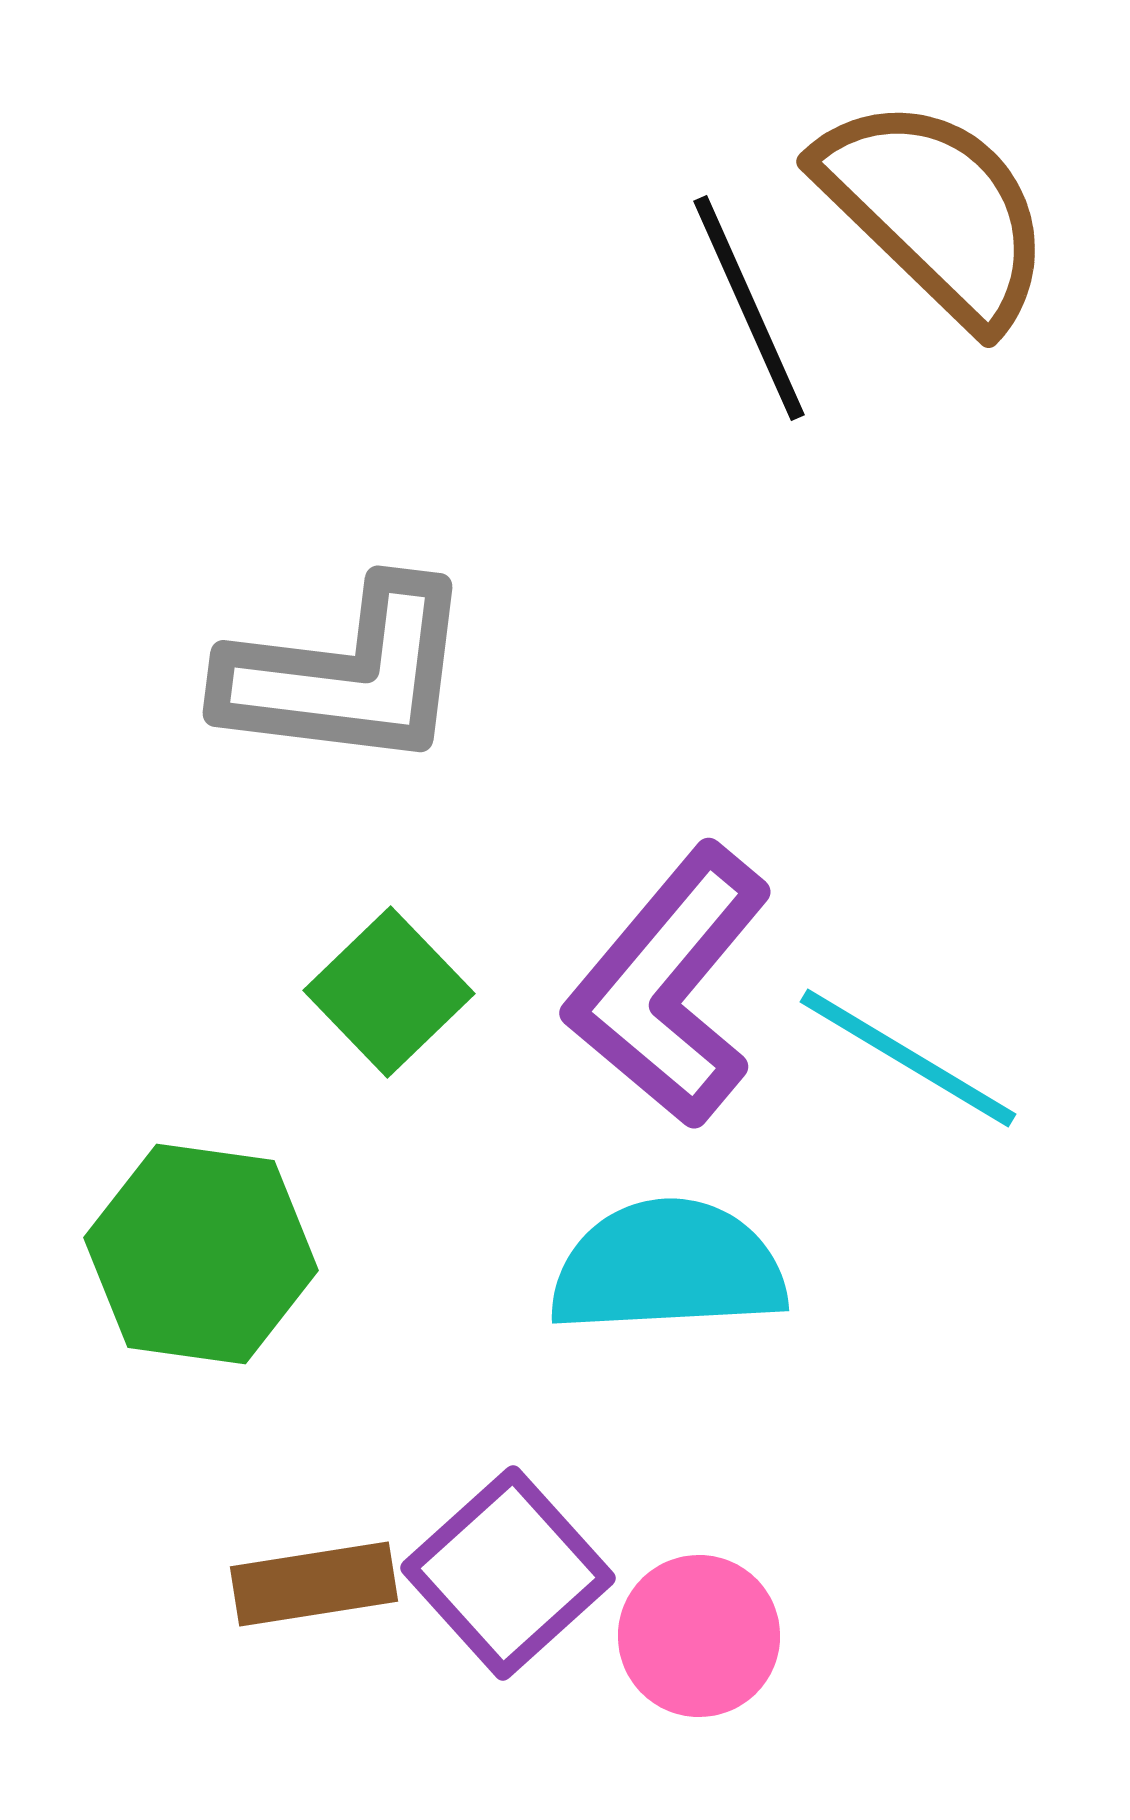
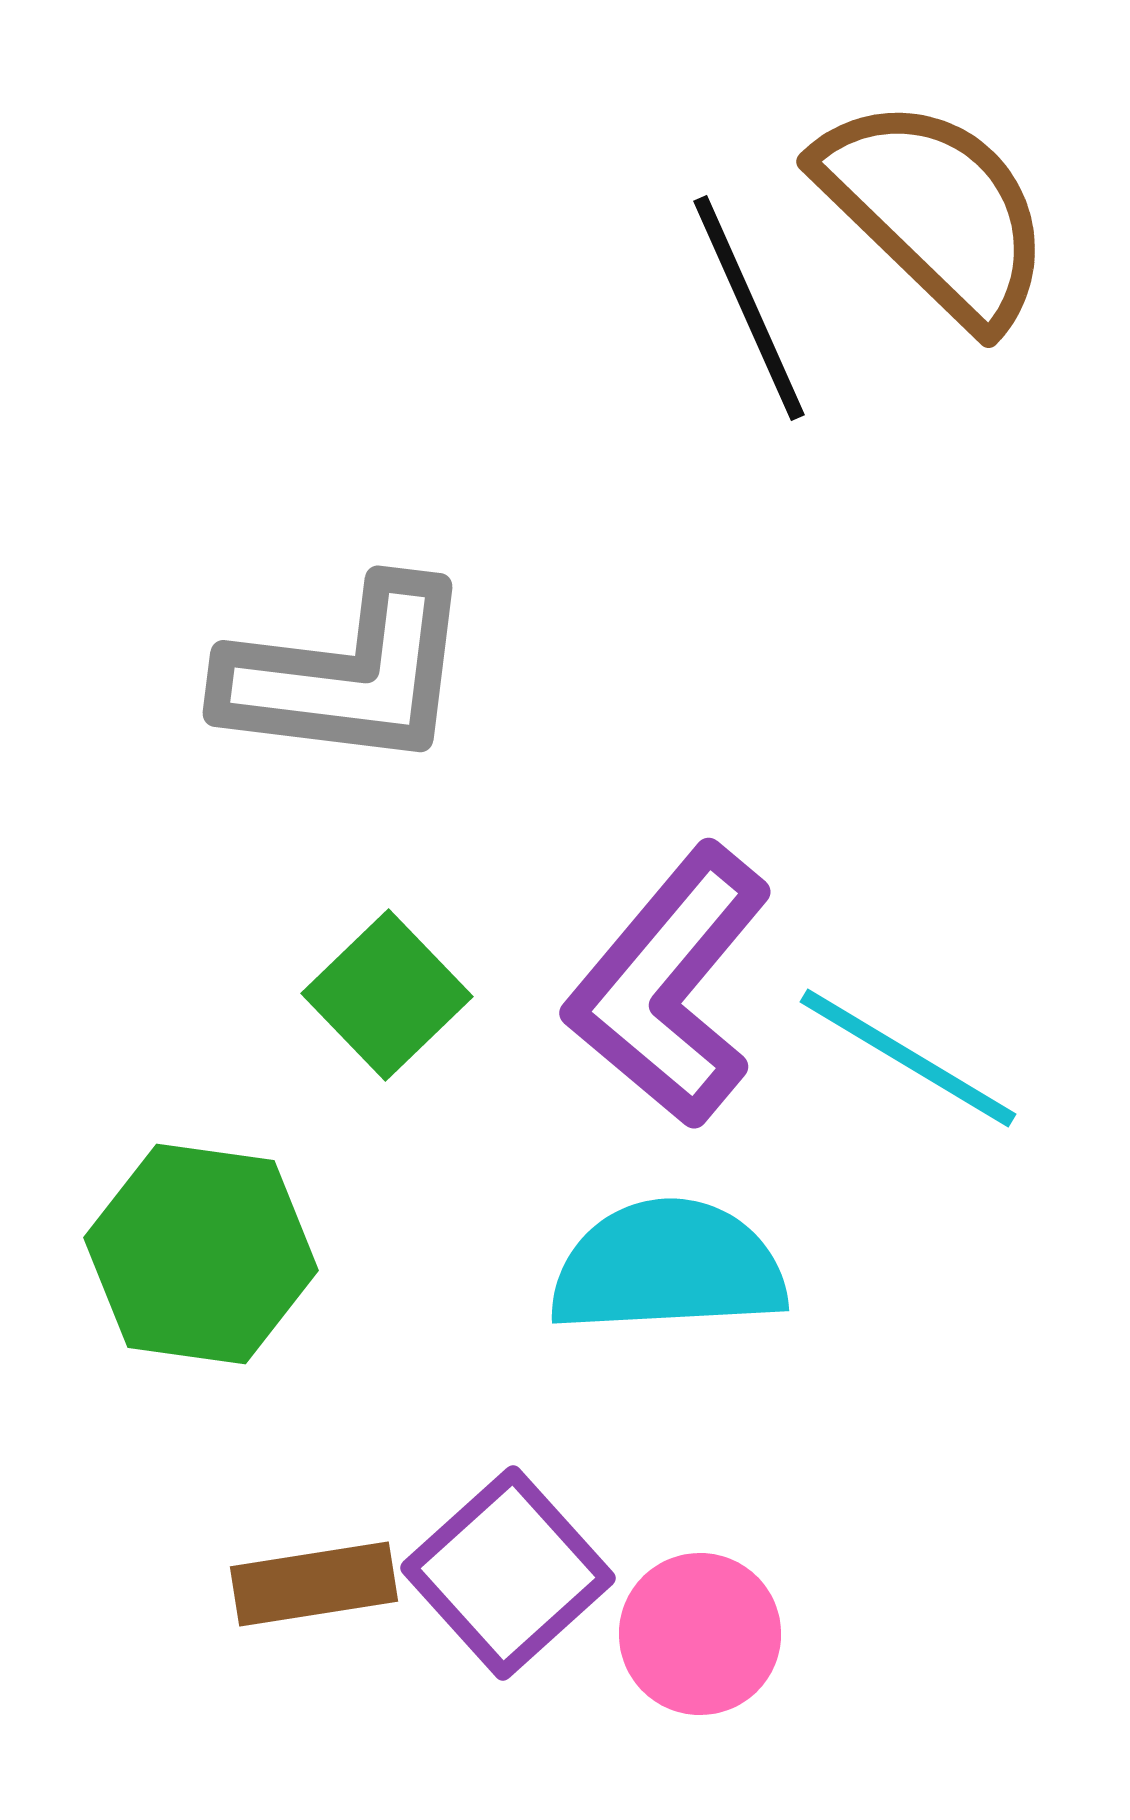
green square: moved 2 px left, 3 px down
pink circle: moved 1 px right, 2 px up
